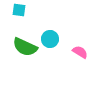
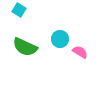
cyan square: rotated 24 degrees clockwise
cyan circle: moved 10 px right
